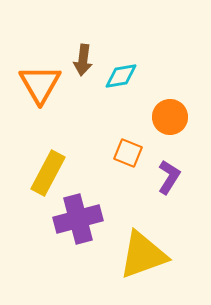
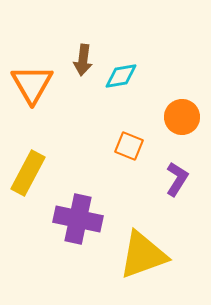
orange triangle: moved 8 px left
orange circle: moved 12 px right
orange square: moved 1 px right, 7 px up
yellow rectangle: moved 20 px left
purple L-shape: moved 8 px right, 2 px down
purple cross: rotated 27 degrees clockwise
